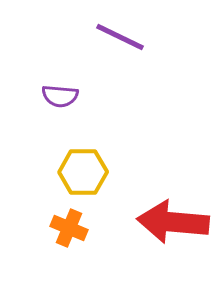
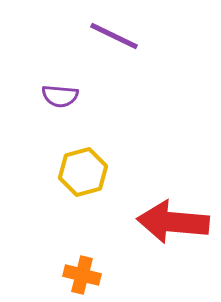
purple line: moved 6 px left, 1 px up
yellow hexagon: rotated 15 degrees counterclockwise
orange cross: moved 13 px right, 47 px down; rotated 9 degrees counterclockwise
